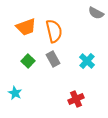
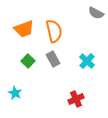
orange trapezoid: moved 2 px left, 2 px down
